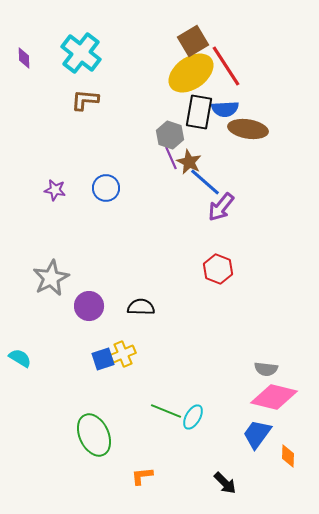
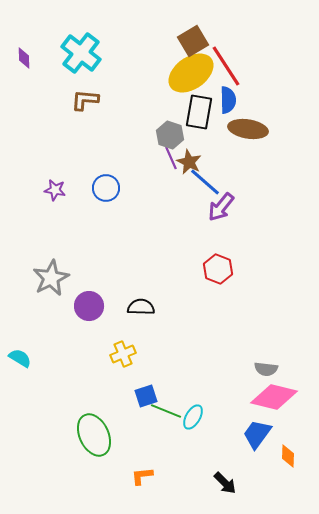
blue semicircle: moved 3 px right, 9 px up; rotated 88 degrees counterclockwise
blue square: moved 43 px right, 37 px down
